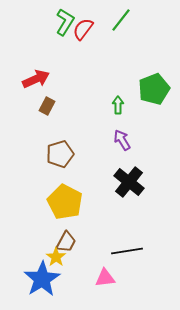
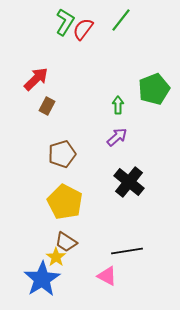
red arrow: rotated 20 degrees counterclockwise
purple arrow: moved 5 px left, 3 px up; rotated 80 degrees clockwise
brown pentagon: moved 2 px right
brown trapezoid: rotated 95 degrees clockwise
pink triangle: moved 2 px right, 2 px up; rotated 35 degrees clockwise
